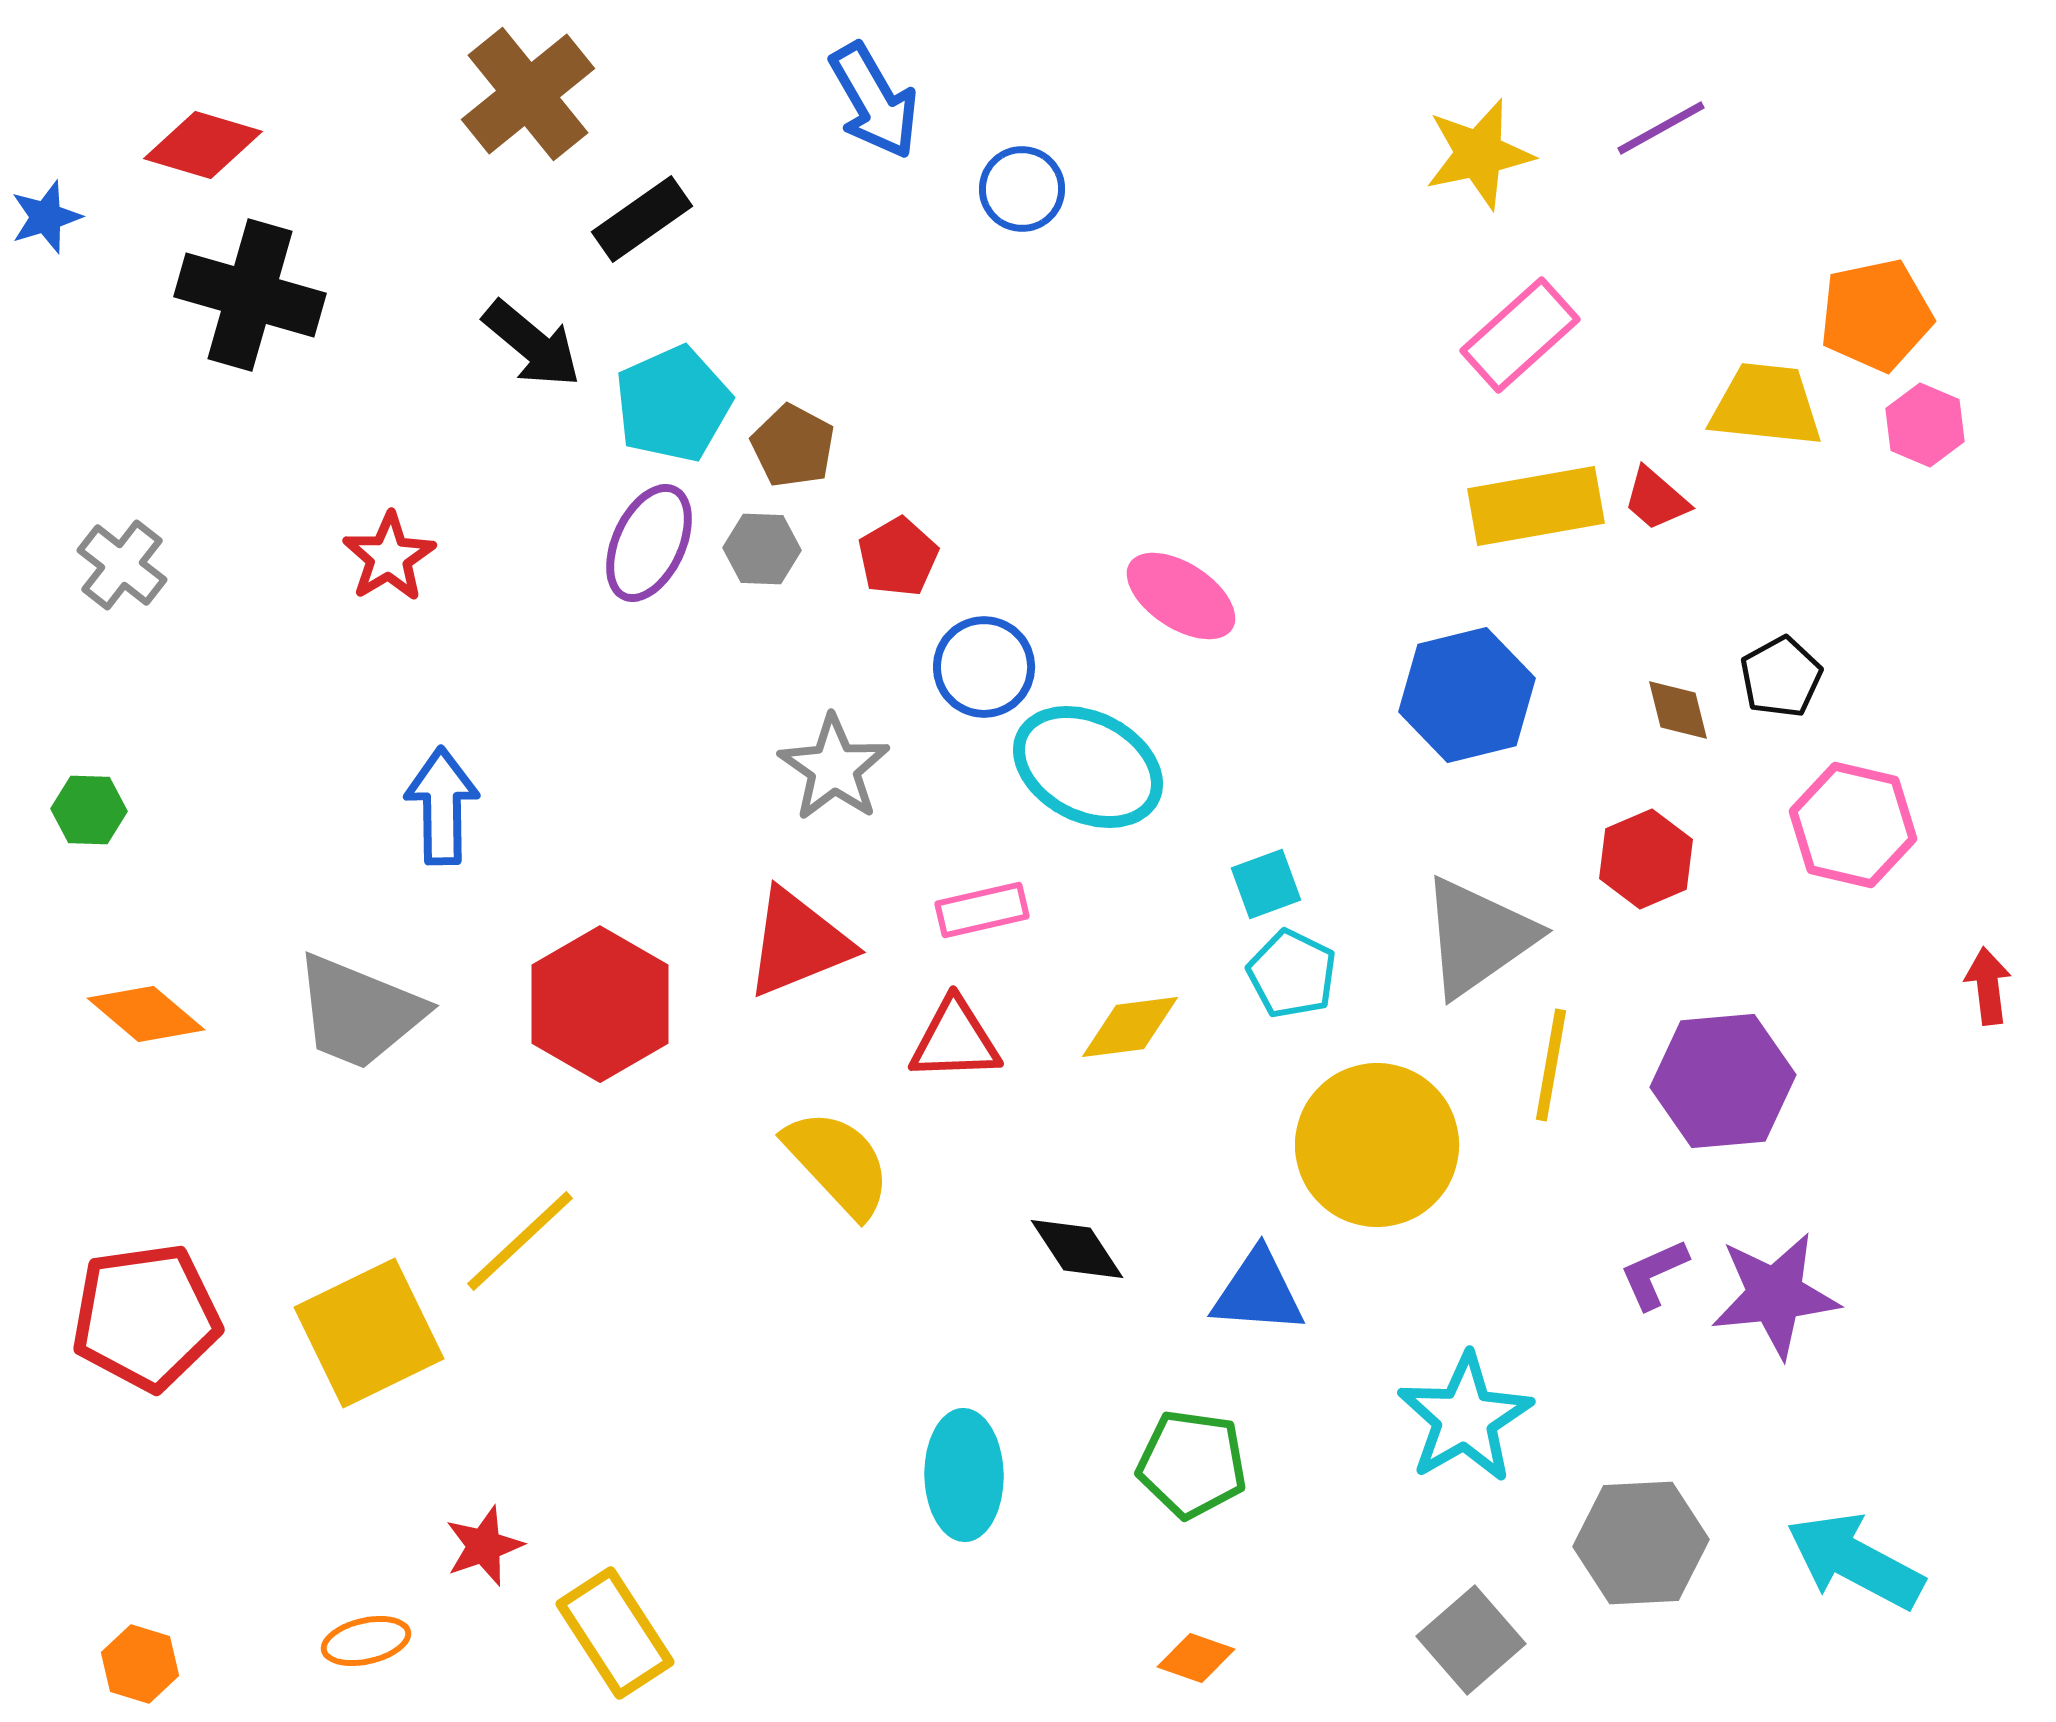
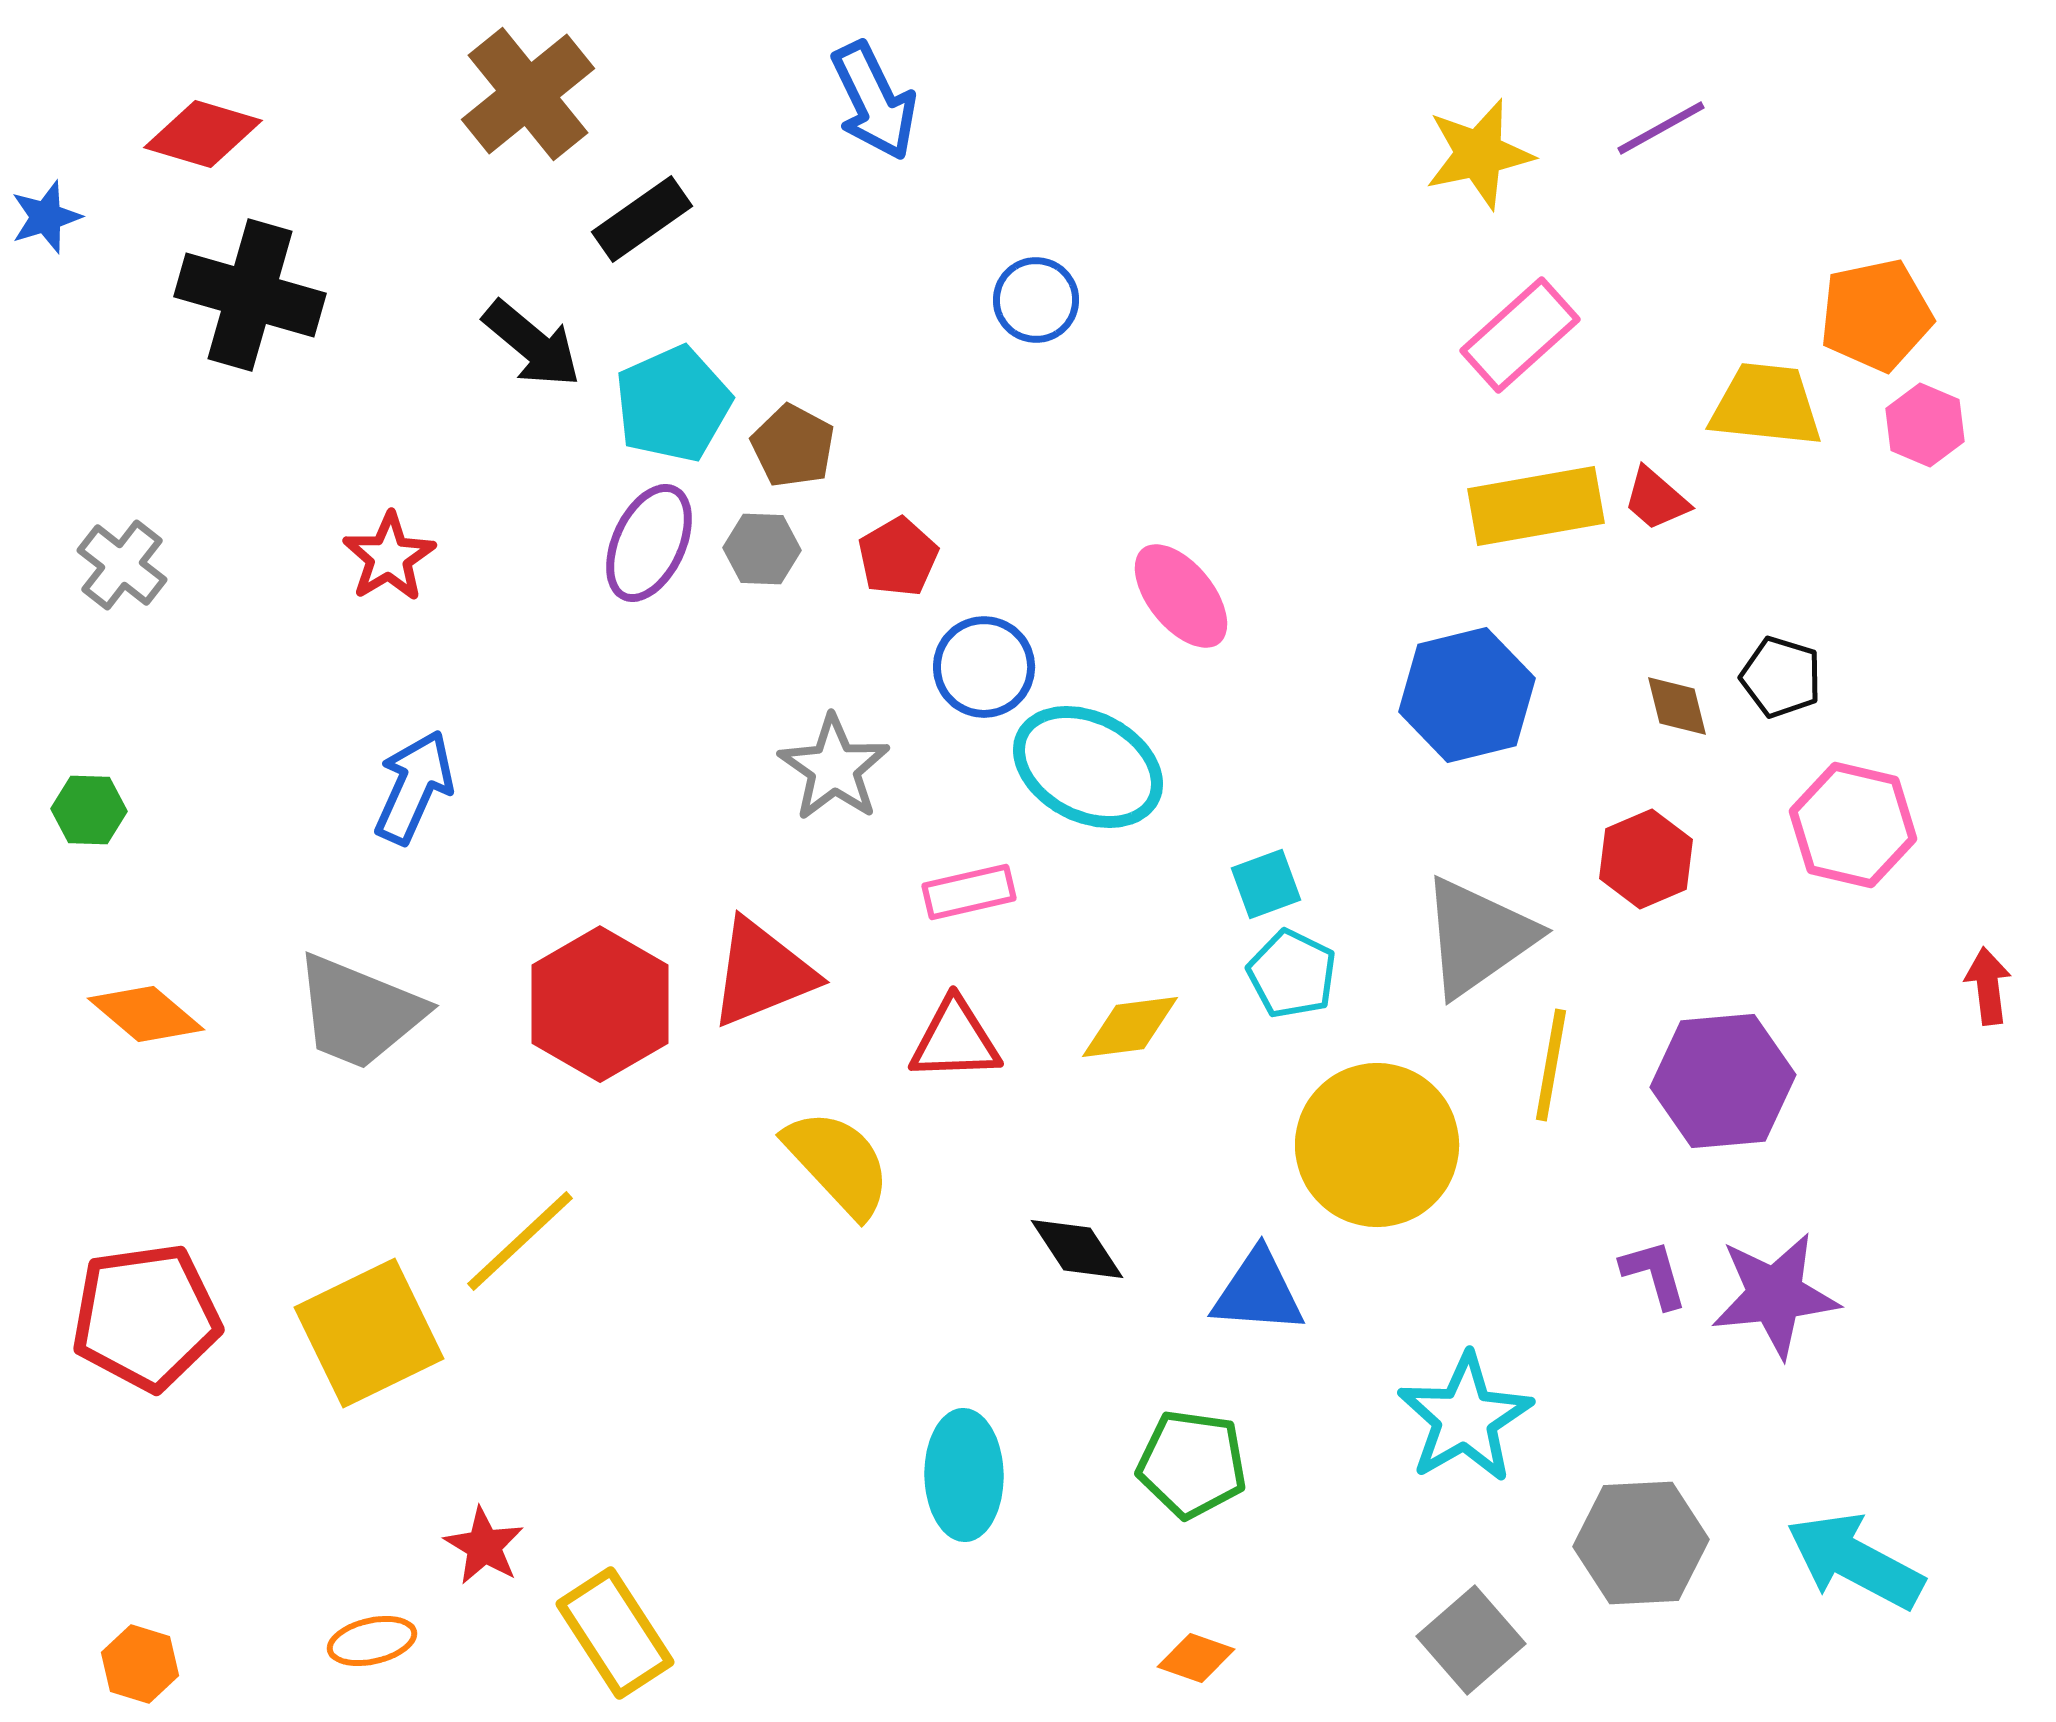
blue arrow at (874, 101): rotated 4 degrees clockwise
red diamond at (203, 145): moved 11 px up
blue circle at (1022, 189): moved 14 px right, 111 px down
pink ellipse at (1181, 596): rotated 18 degrees clockwise
black pentagon at (1781, 677): rotated 26 degrees counterclockwise
brown diamond at (1678, 710): moved 1 px left, 4 px up
blue arrow at (442, 806): moved 28 px left, 19 px up; rotated 25 degrees clockwise
pink rectangle at (982, 910): moved 13 px left, 18 px up
red triangle at (798, 943): moved 36 px left, 30 px down
purple L-shape at (1654, 1274): rotated 98 degrees clockwise
red star at (484, 1546): rotated 22 degrees counterclockwise
orange ellipse at (366, 1641): moved 6 px right
